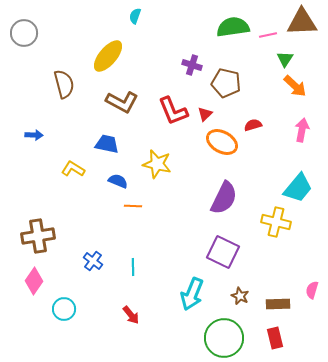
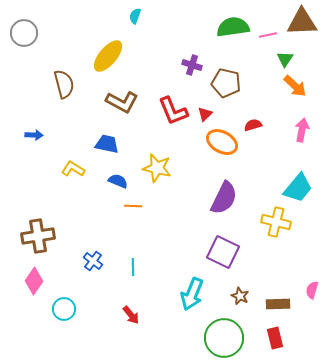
yellow star: moved 4 px down
